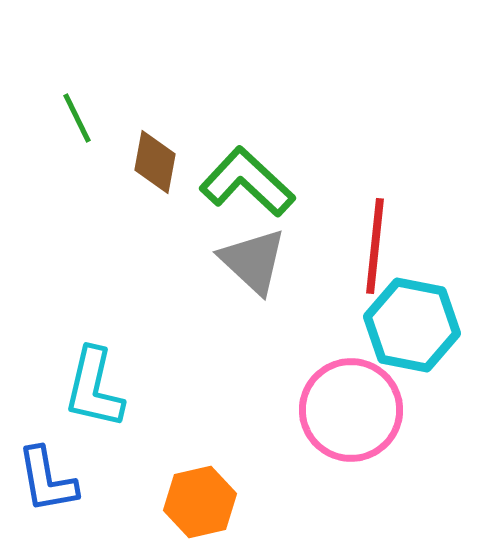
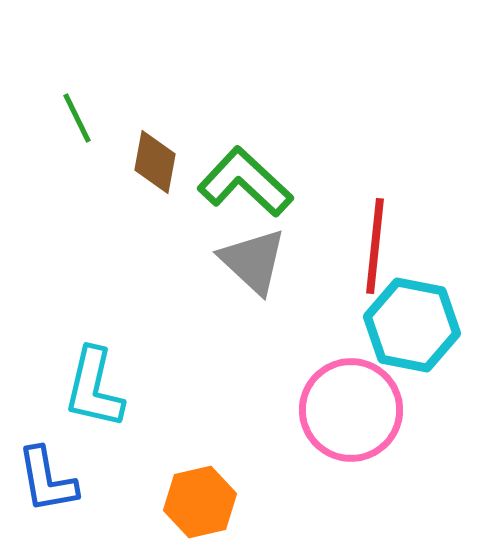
green L-shape: moved 2 px left
